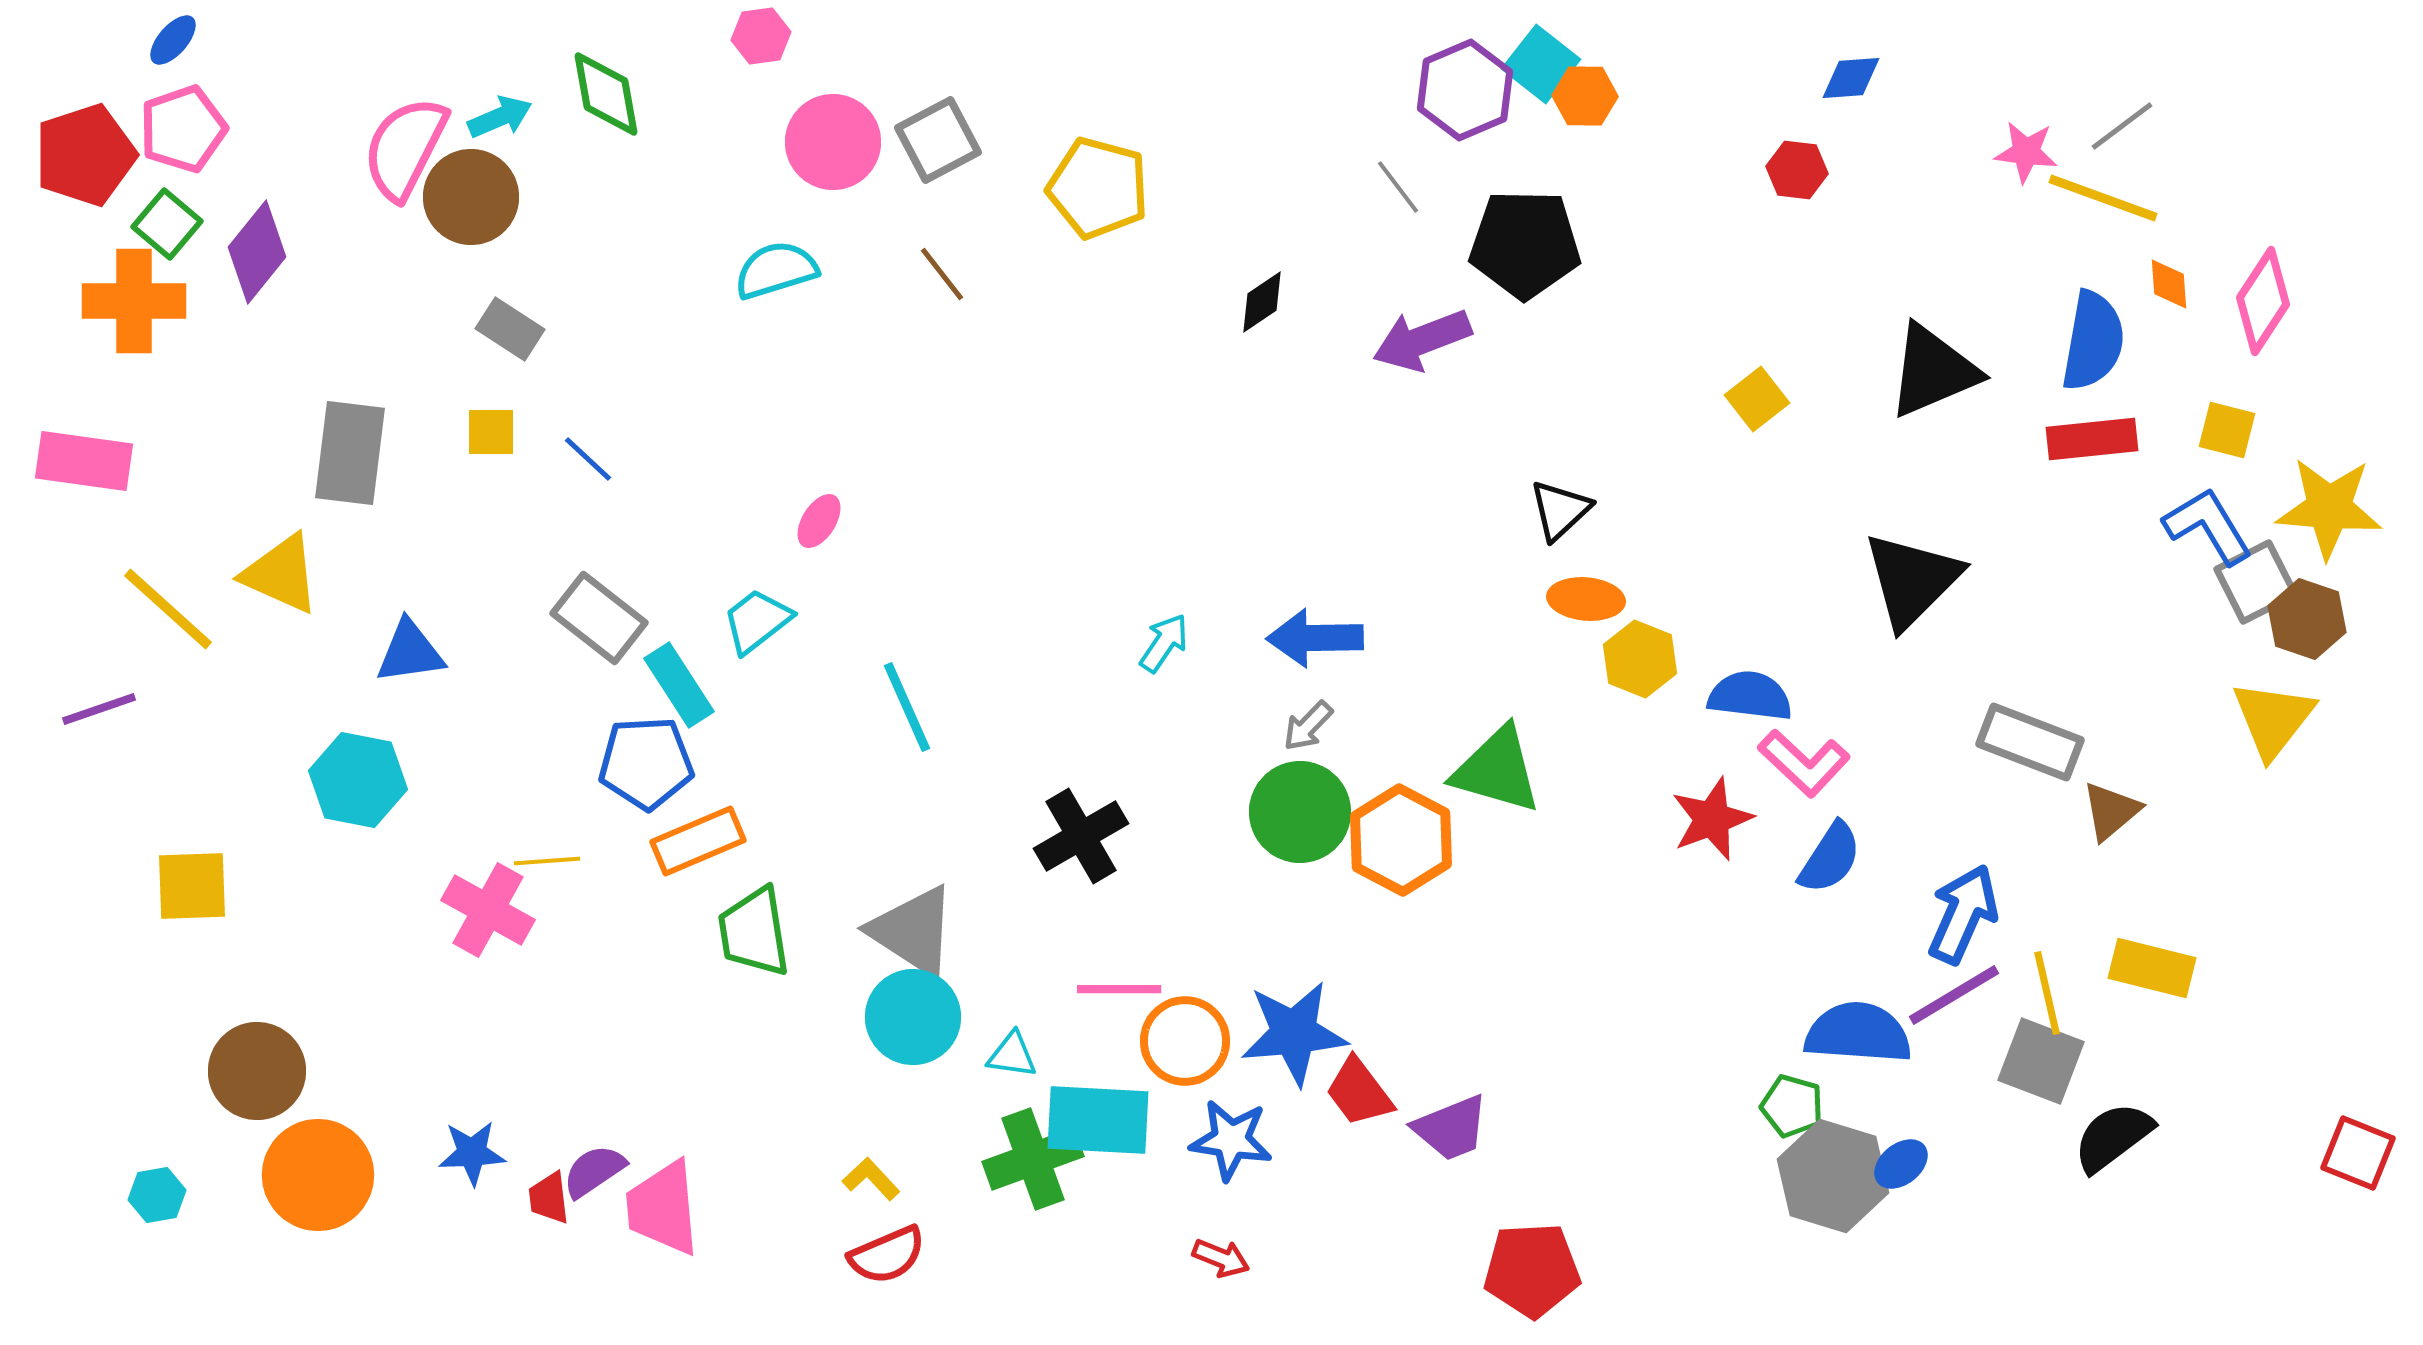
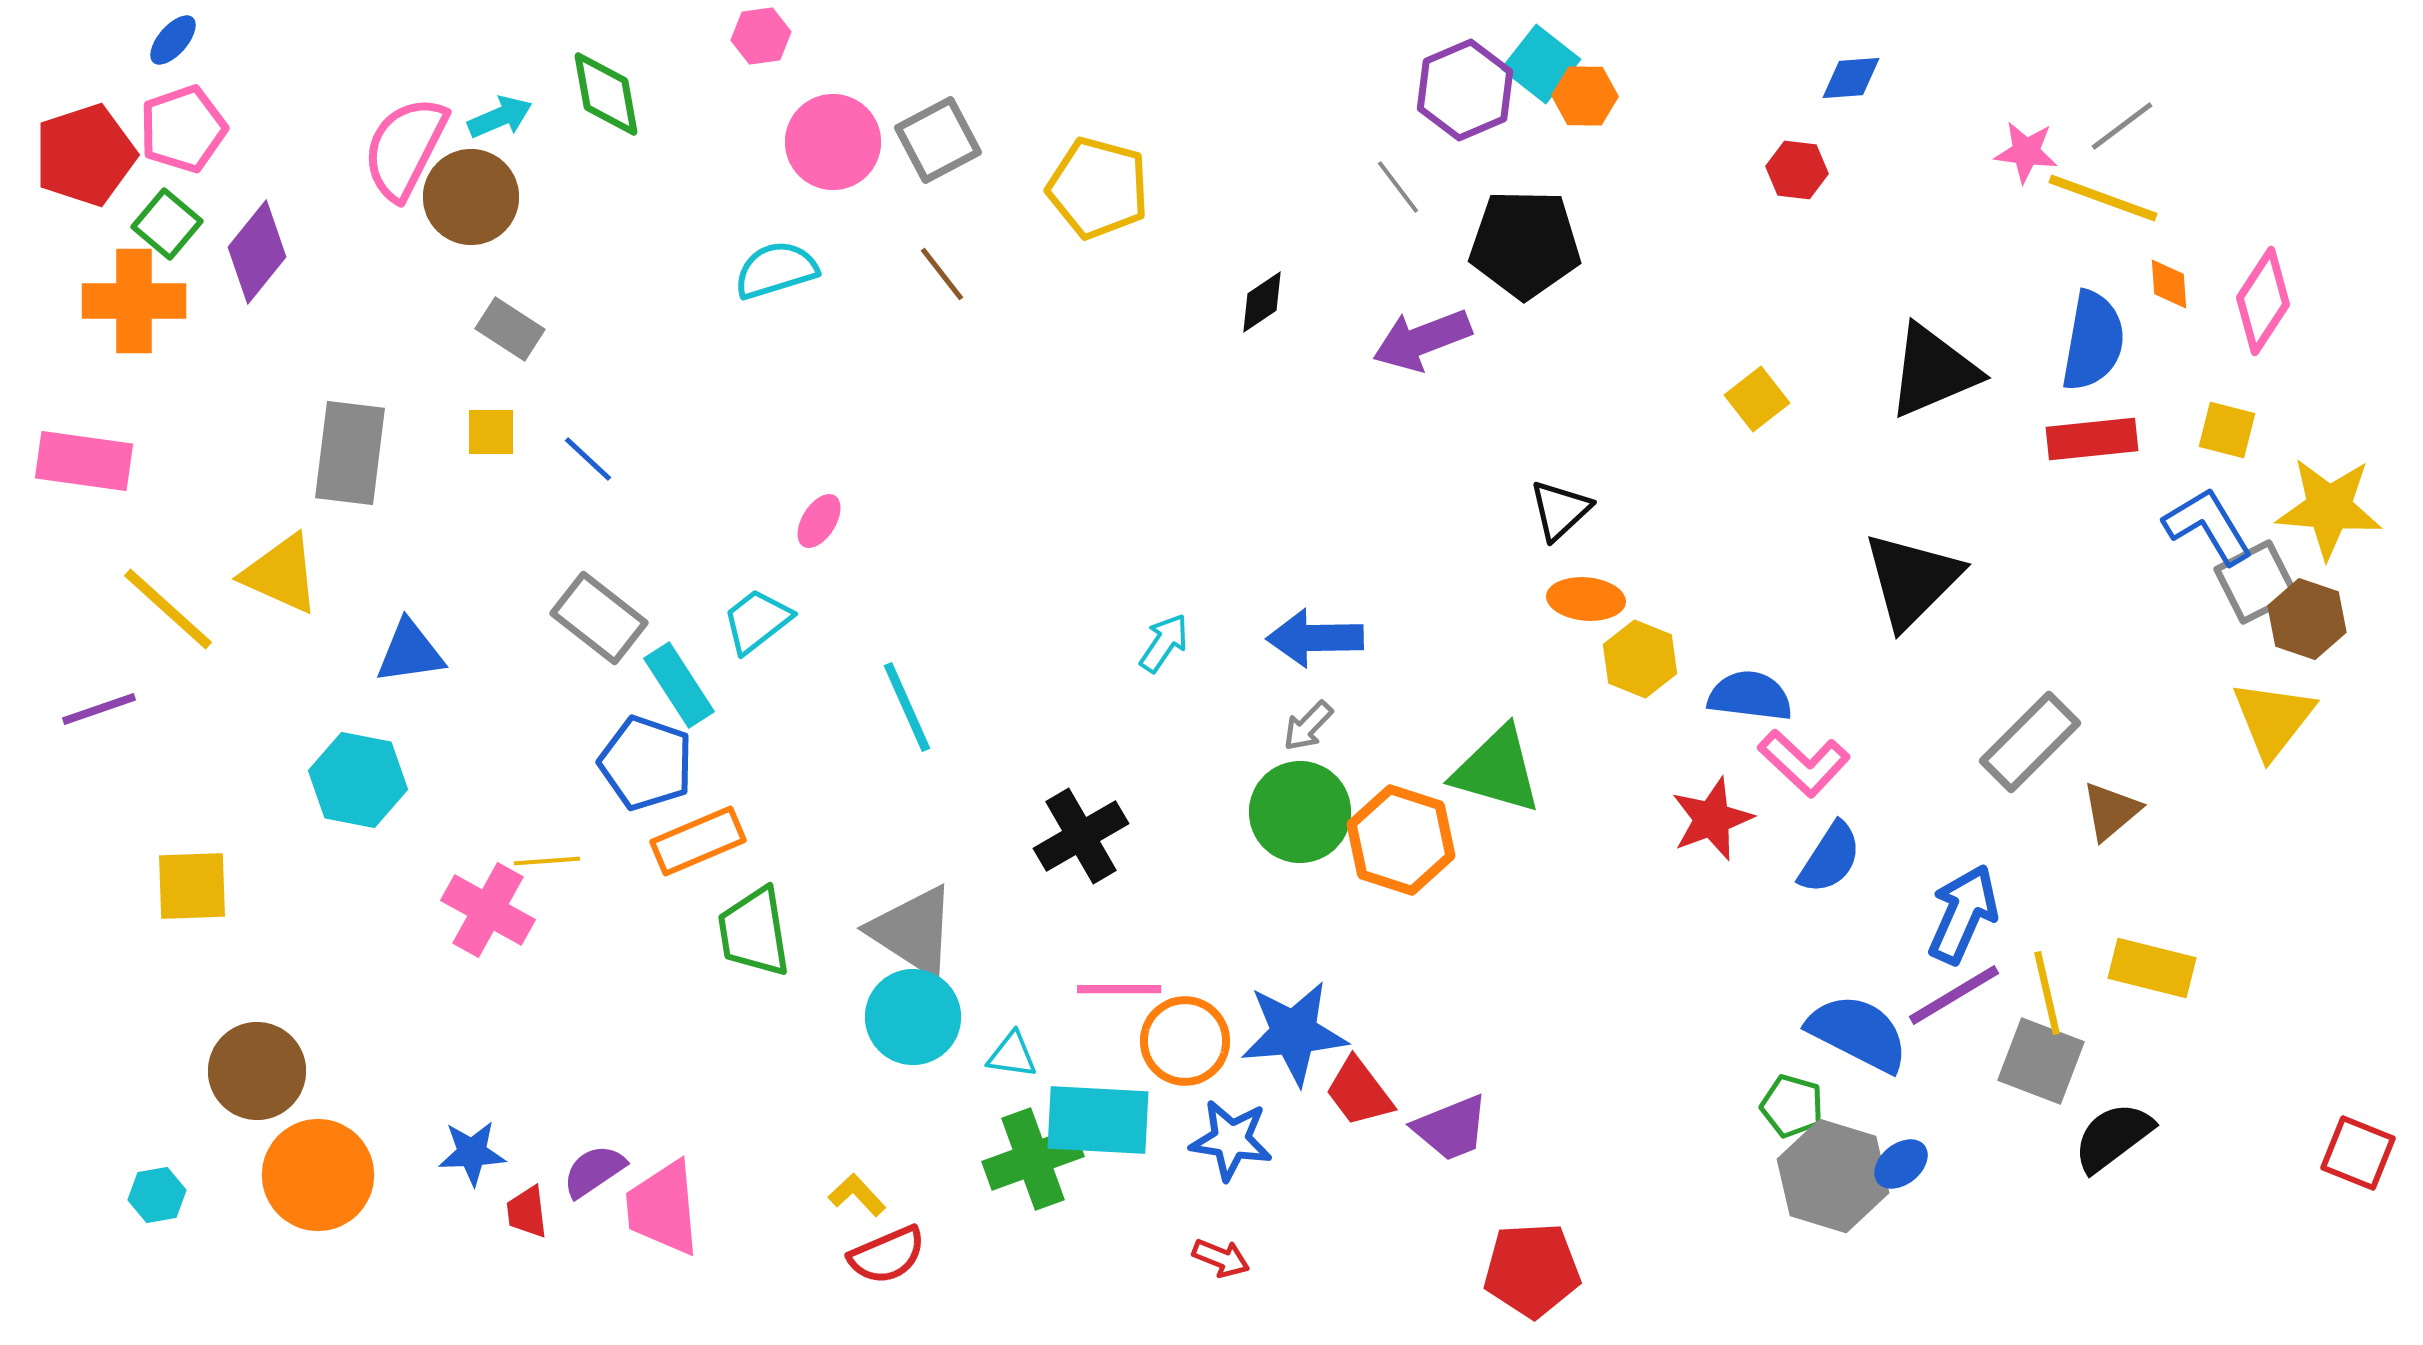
gray rectangle at (2030, 742): rotated 66 degrees counterclockwise
blue pentagon at (646, 763): rotated 22 degrees clockwise
orange hexagon at (1401, 840): rotated 10 degrees counterclockwise
blue semicircle at (1858, 1033): rotated 23 degrees clockwise
yellow L-shape at (871, 1179): moved 14 px left, 16 px down
red trapezoid at (549, 1198): moved 22 px left, 14 px down
